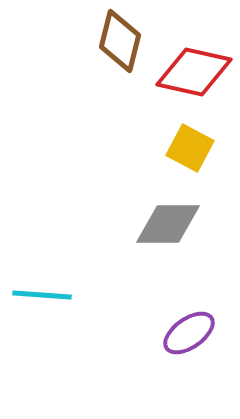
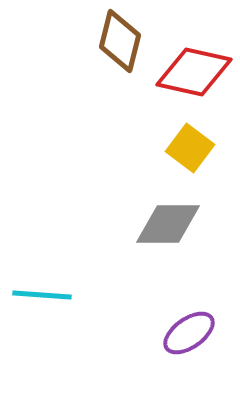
yellow square: rotated 9 degrees clockwise
